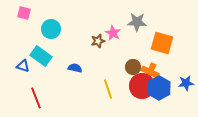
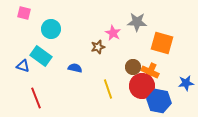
brown star: moved 6 px down
blue hexagon: moved 13 px down; rotated 20 degrees counterclockwise
